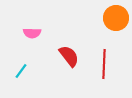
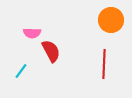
orange circle: moved 5 px left, 2 px down
red semicircle: moved 18 px left, 5 px up; rotated 10 degrees clockwise
